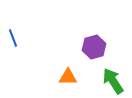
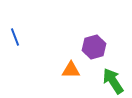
blue line: moved 2 px right, 1 px up
orange triangle: moved 3 px right, 7 px up
